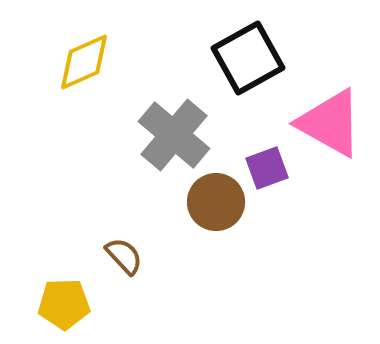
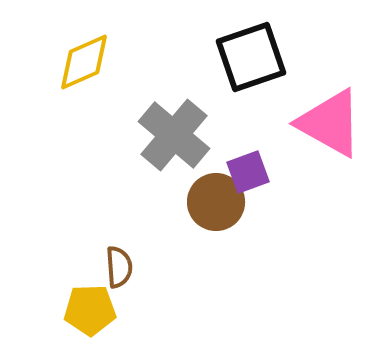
black square: moved 3 px right, 1 px up; rotated 10 degrees clockwise
purple square: moved 19 px left, 4 px down
brown semicircle: moved 5 px left, 11 px down; rotated 39 degrees clockwise
yellow pentagon: moved 26 px right, 6 px down
